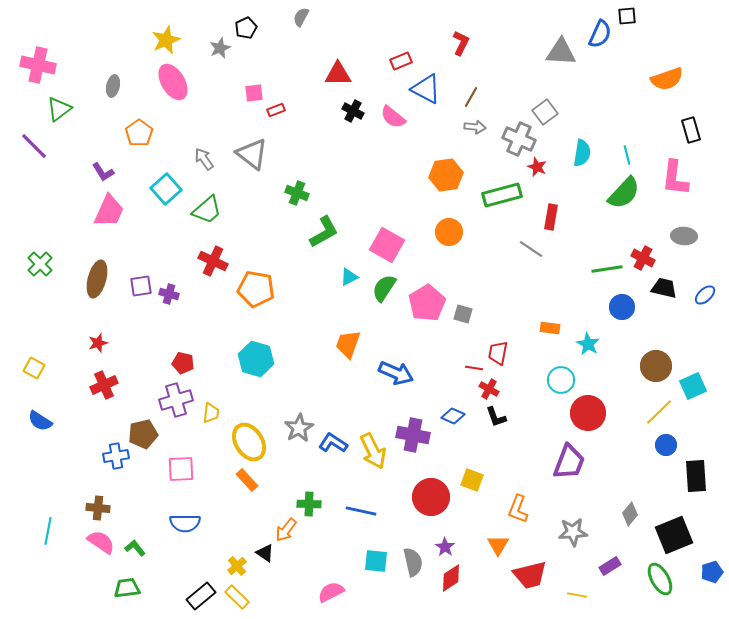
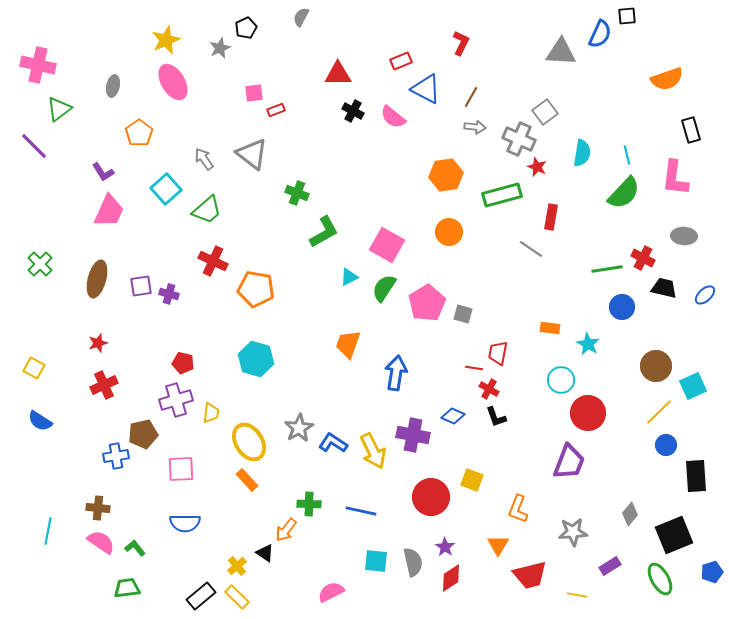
blue arrow at (396, 373): rotated 104 degrees counterclockwise
